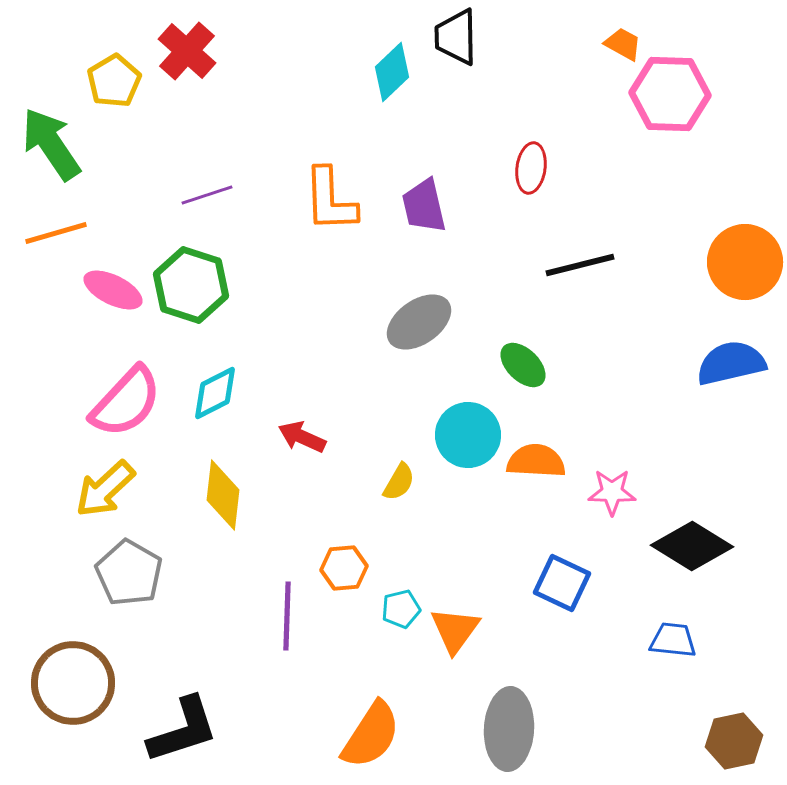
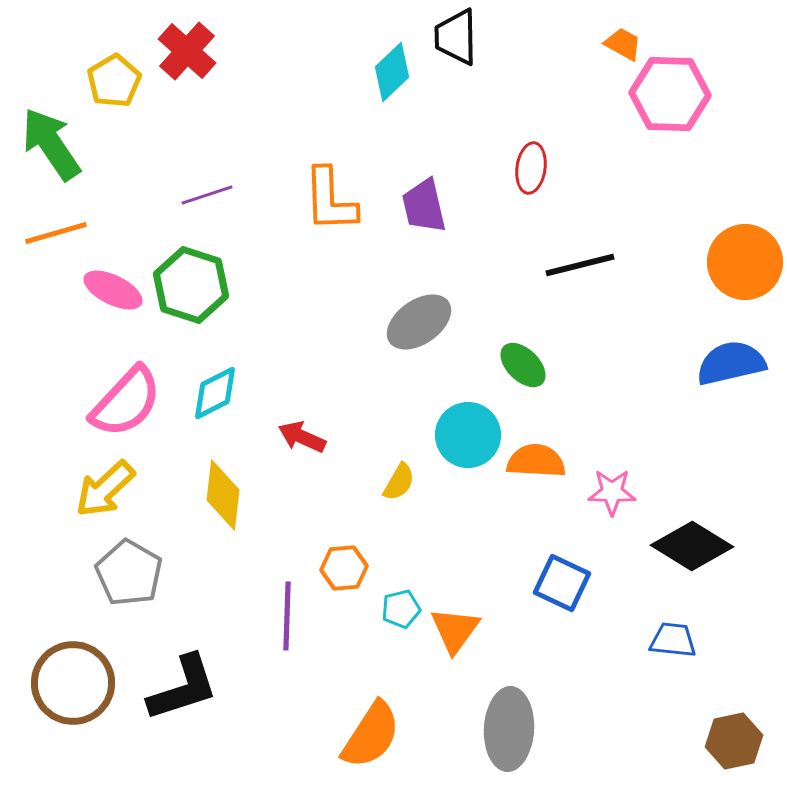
black L-shape at (183, 730): moved 42 px up
